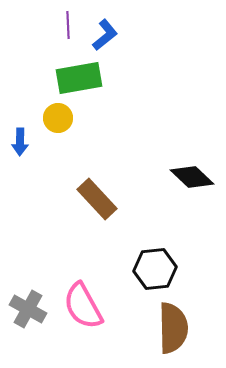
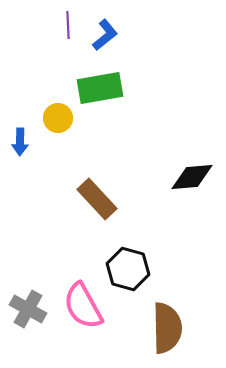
green rectangle: moved 21 px right, 10 px down
black diamond: rotated 48 degrees counterclockwise
black hexagon: moved 27 px left; rotated 21 degrees clockwise
brown semicircle: moved 6 px left
